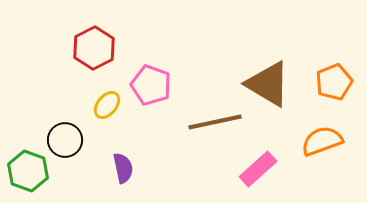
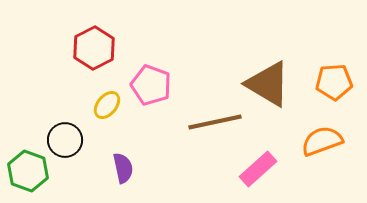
orange pentagon: rotated 18 degrees clockwise
